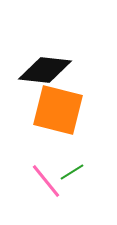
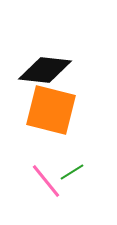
orange square: moved 7 px left
